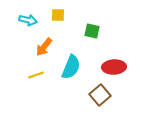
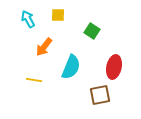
cyan arrow: moved 1 px up; rotated 132 degrees counterclockwise
green square: rotated 21 degrees clockwise
red ellipse: rotated 75 degrees counterclockwise
yellow line: moved 2 px left, 5 px down; rotated 28 degrees clockwise
brown square: rotated 30 degrees clockwise
